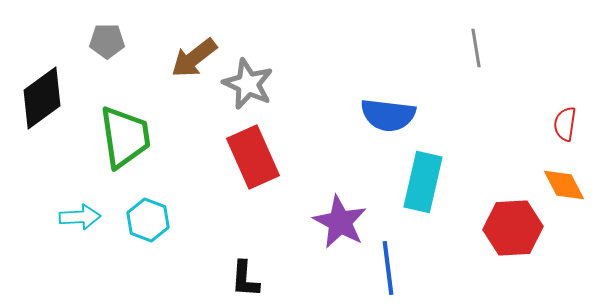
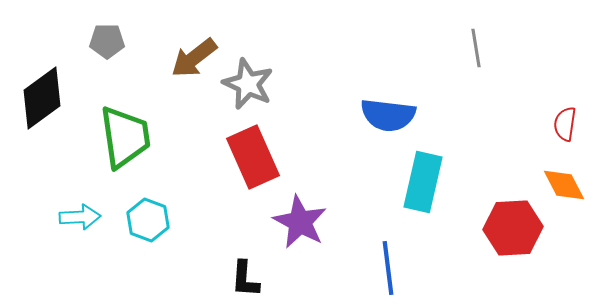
purple star: moved 40 px left
